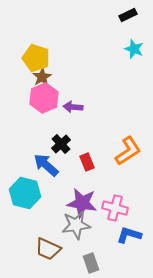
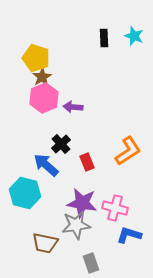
black rectangle: moved 24 px left, 23 px down; rotated 66 degrees counterclockwise
cyan star: moved 13 px up
brown trapezoid: moved 3 px left, 6 px up; rotated 12 degrees counterclockwise
